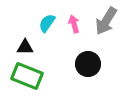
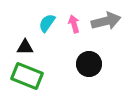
gray arrow: rotated 136 degrees counterclockwise
black circle: moved 1 px right
